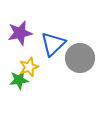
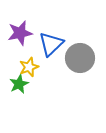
blue triangle: moved 2 px left
green star: moved 4 px down; rotated 18 degrees counterclockwise
